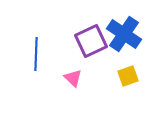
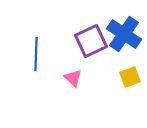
yellow square: moved 2 px right, 1 px down
